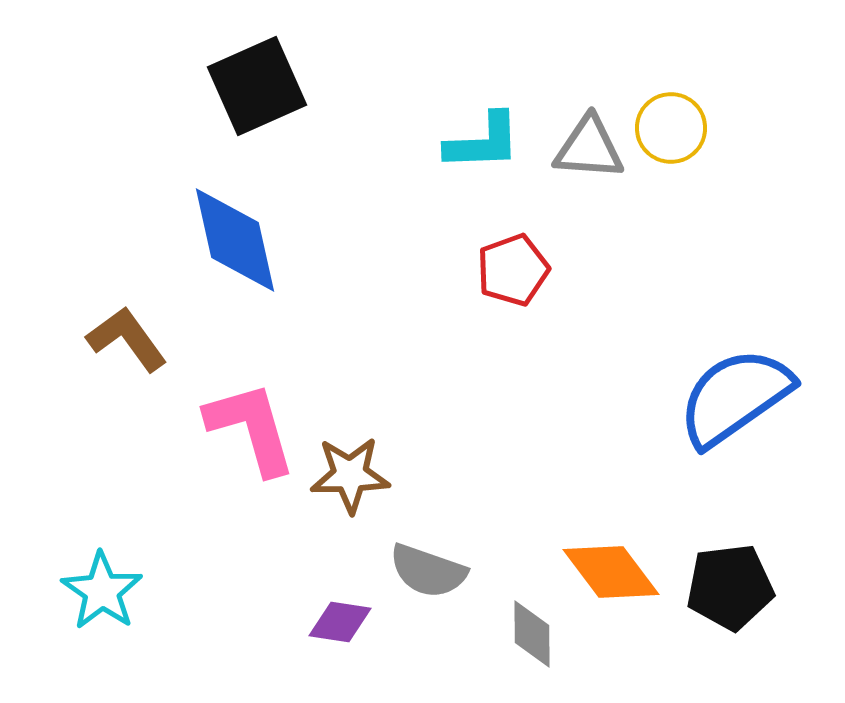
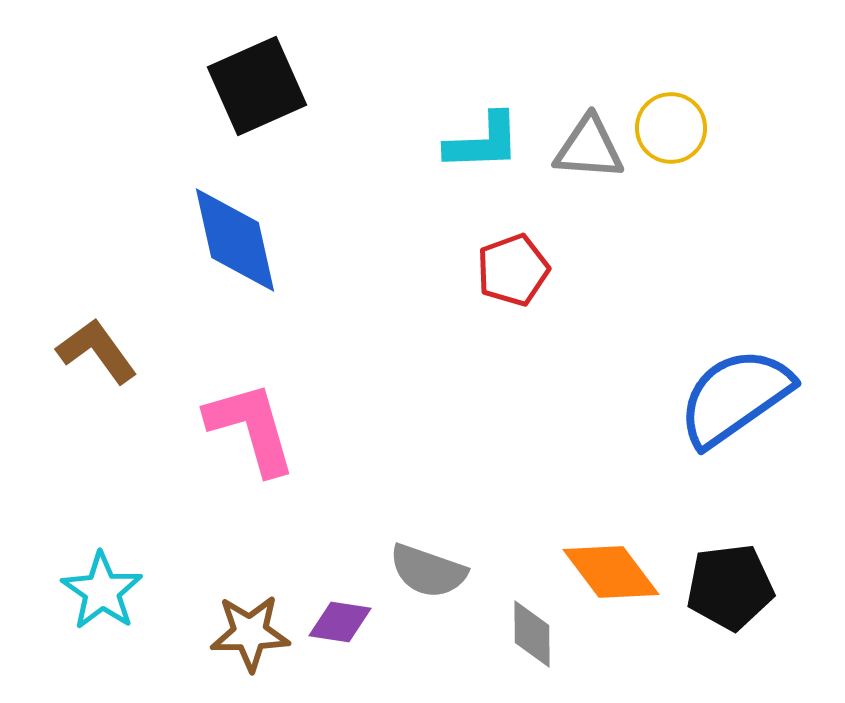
brown L-shape: moved 30 px left, 12 px down
brown star: moved 100 px left, 158 px down
